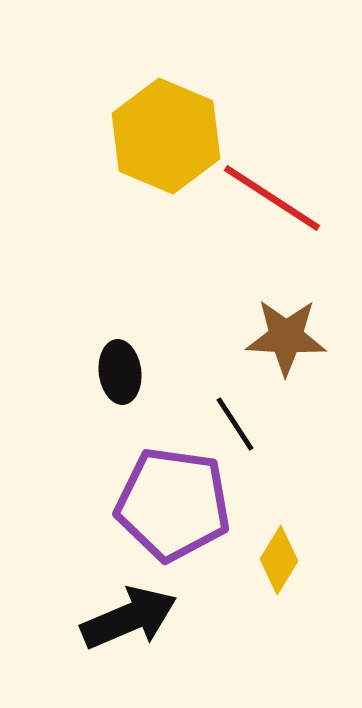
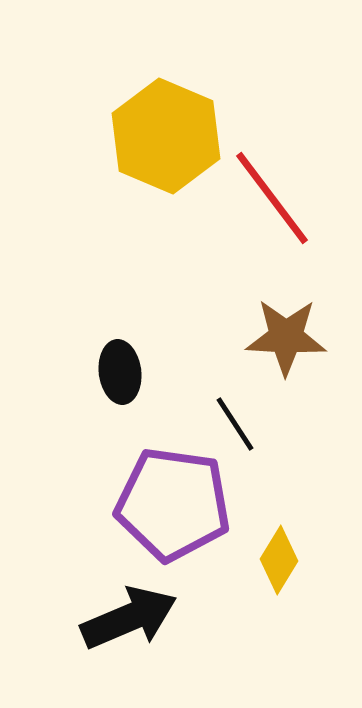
red line: rotated 20 degrees clockwise
